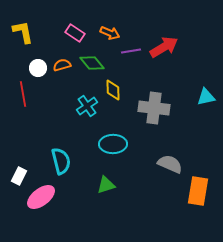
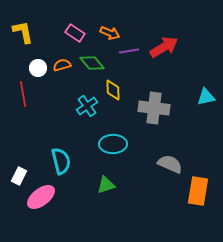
purple line: moved 2 px left
